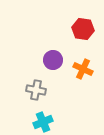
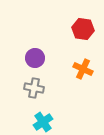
purple circle: moved 18 px left, 2 px up
gray cross: moved 2 px left, 2 px up
cyan cross: rotated 12 degrees counterclockwise
